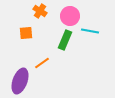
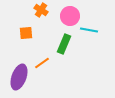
orange cross: moved 1 px right, 1 px up
cyan line: moved 1 px left, 1 px up
green rectangle: moved 1 px left, 4 px down
purple ellipse: moved 1 px left, 4 px up
